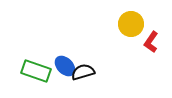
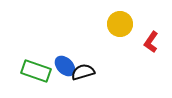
yellow circle: moved 11 px left
